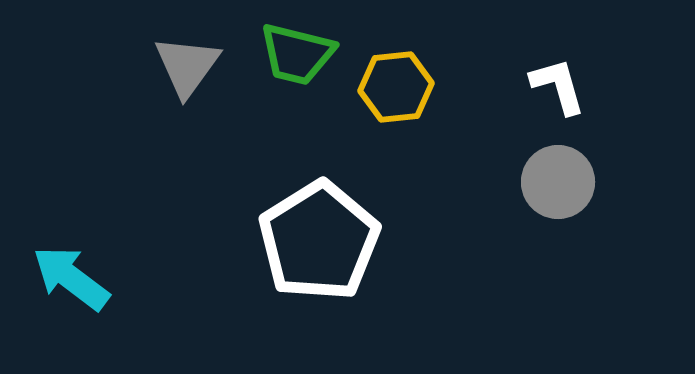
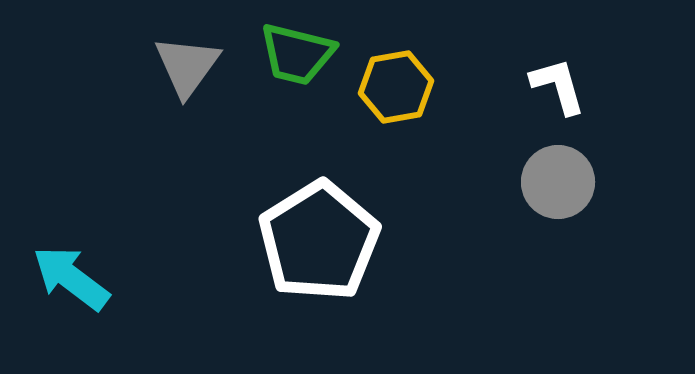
yellow hexagon: rotated 4 degrees counterclockwise
